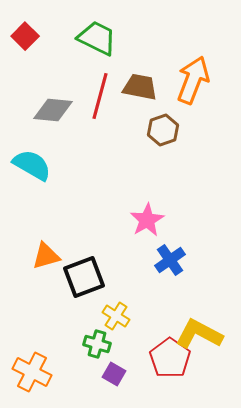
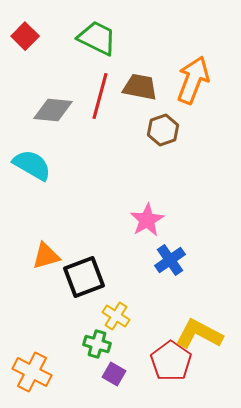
red pentagon: moved 1 px right, 3 px down
